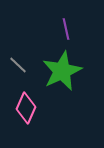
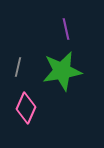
gray line: moved 2 px down; rotated 60 degrees clockwise
green star: rotated 15 degrees clockwise
